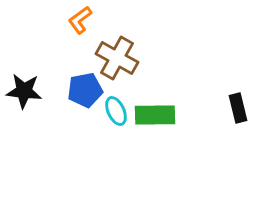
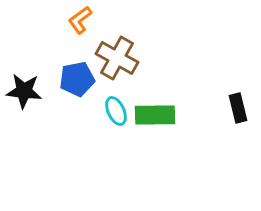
blue pentagon: moved 8 px left, 11 px up
